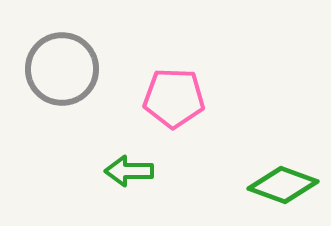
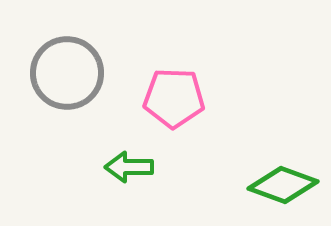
gray circle: moved 5 px right, 4 px down
green arrow: moved 4 px up
